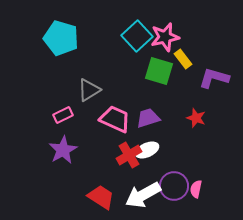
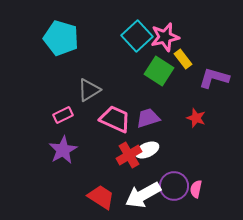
green square: rotated 16 degrees clockwise
